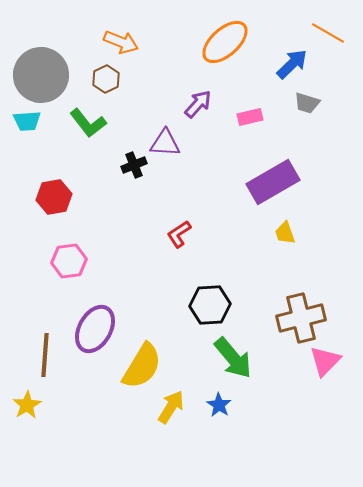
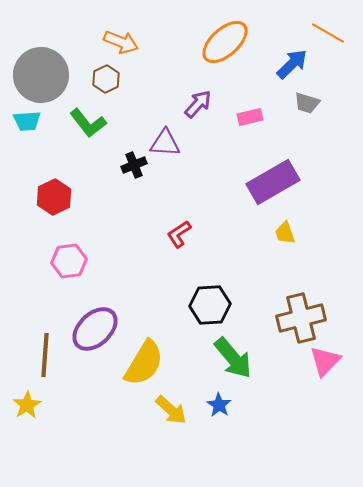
red hexagon: rotated 16 degrees counterclockwise
purple ellipse: rotated 18 degrees clockwise
yellow semicircle: moved 2 px right, 3 px up
yellow arrow: moved 3 px down; rotated 100 degrees clockwise
